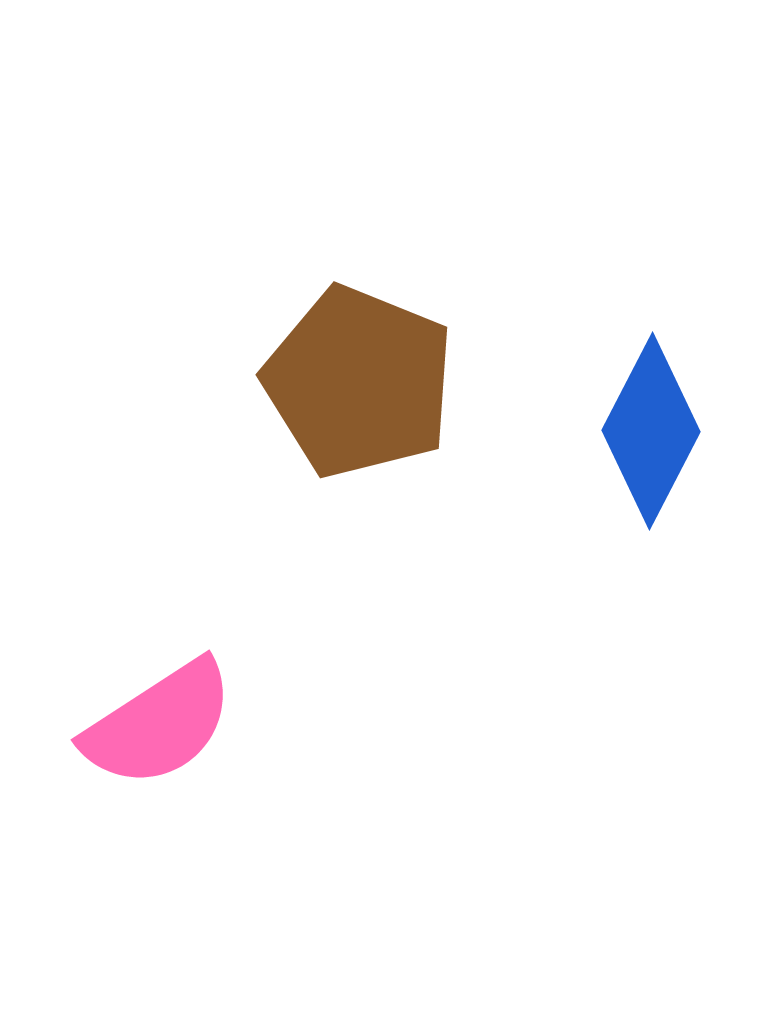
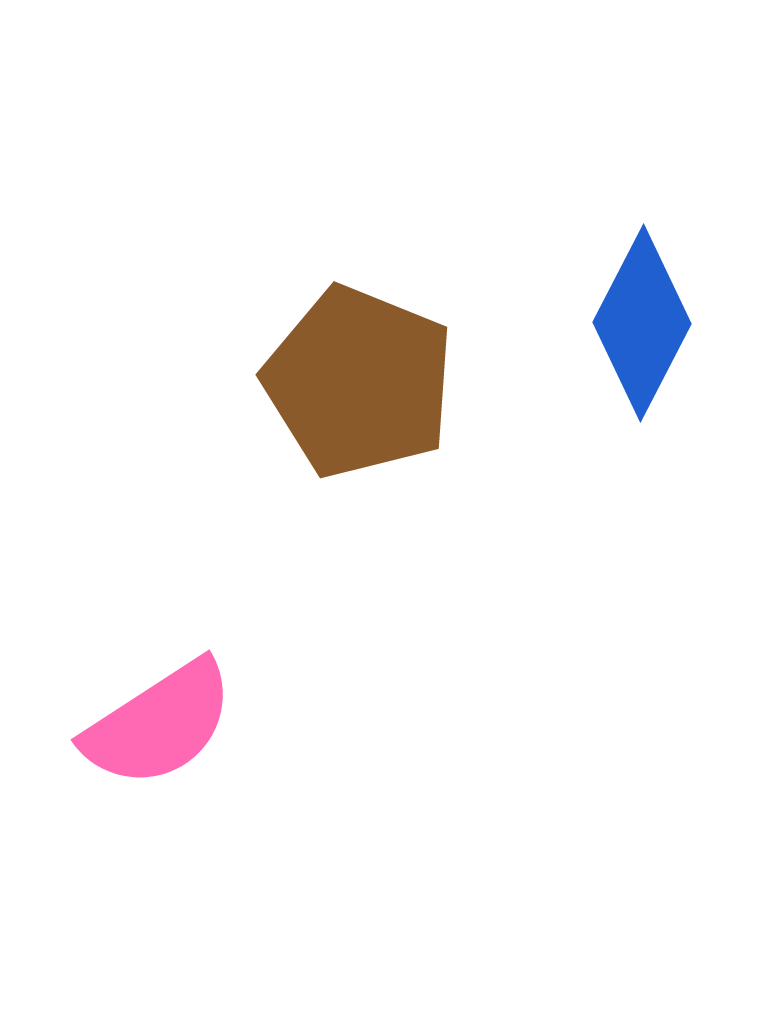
blue diamond: moved 9 px left, 108 px up
